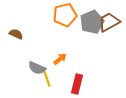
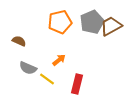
orange pentagon: moved 5 px left, 7 px down
brown trapezoid: moved 2 px right, 4 px down
brown semicircle: moved 3 px right, 7 px down
orange arrow: moved 1 px left, 1 px down
gray semicircle: moved 9 px left
yellow line: rotated 35 degrees counterclockwise
